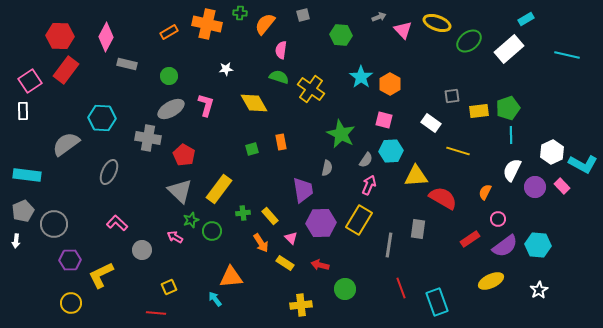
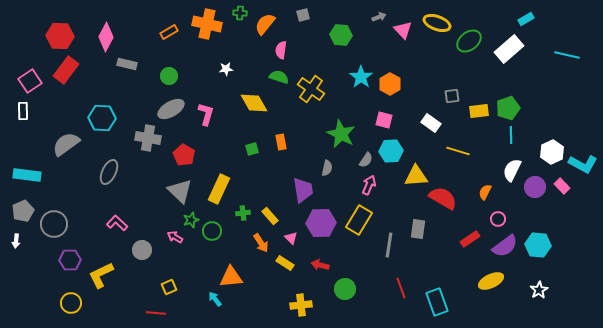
pink L-shape at (206, 105): moved 9 px down
yellow rectangle at (219, 189): rotated 12 degrees counterclockwise
